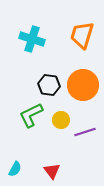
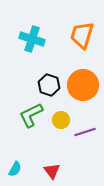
black hexagon: rotated 10 degrees clockwise
